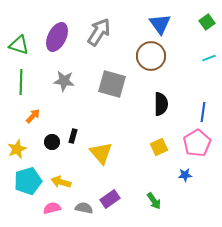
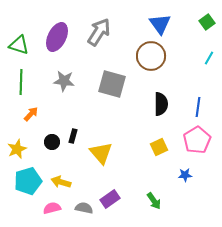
cyan line: rotated 40 degrees counterclockwise
blue line: moved 5 px left, 5 px up
orange arrow: moved 2 px left, 2 px up
pink pentagon: moved 3 px up
